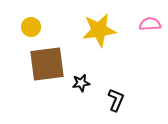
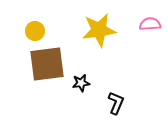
yellow circle: moved 4 px right, 4 px down
black L-shape: moved 3 px down
